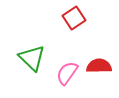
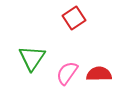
green triangle: rotated 20 degrees clockwise
red semicircle: moved 8 px down
